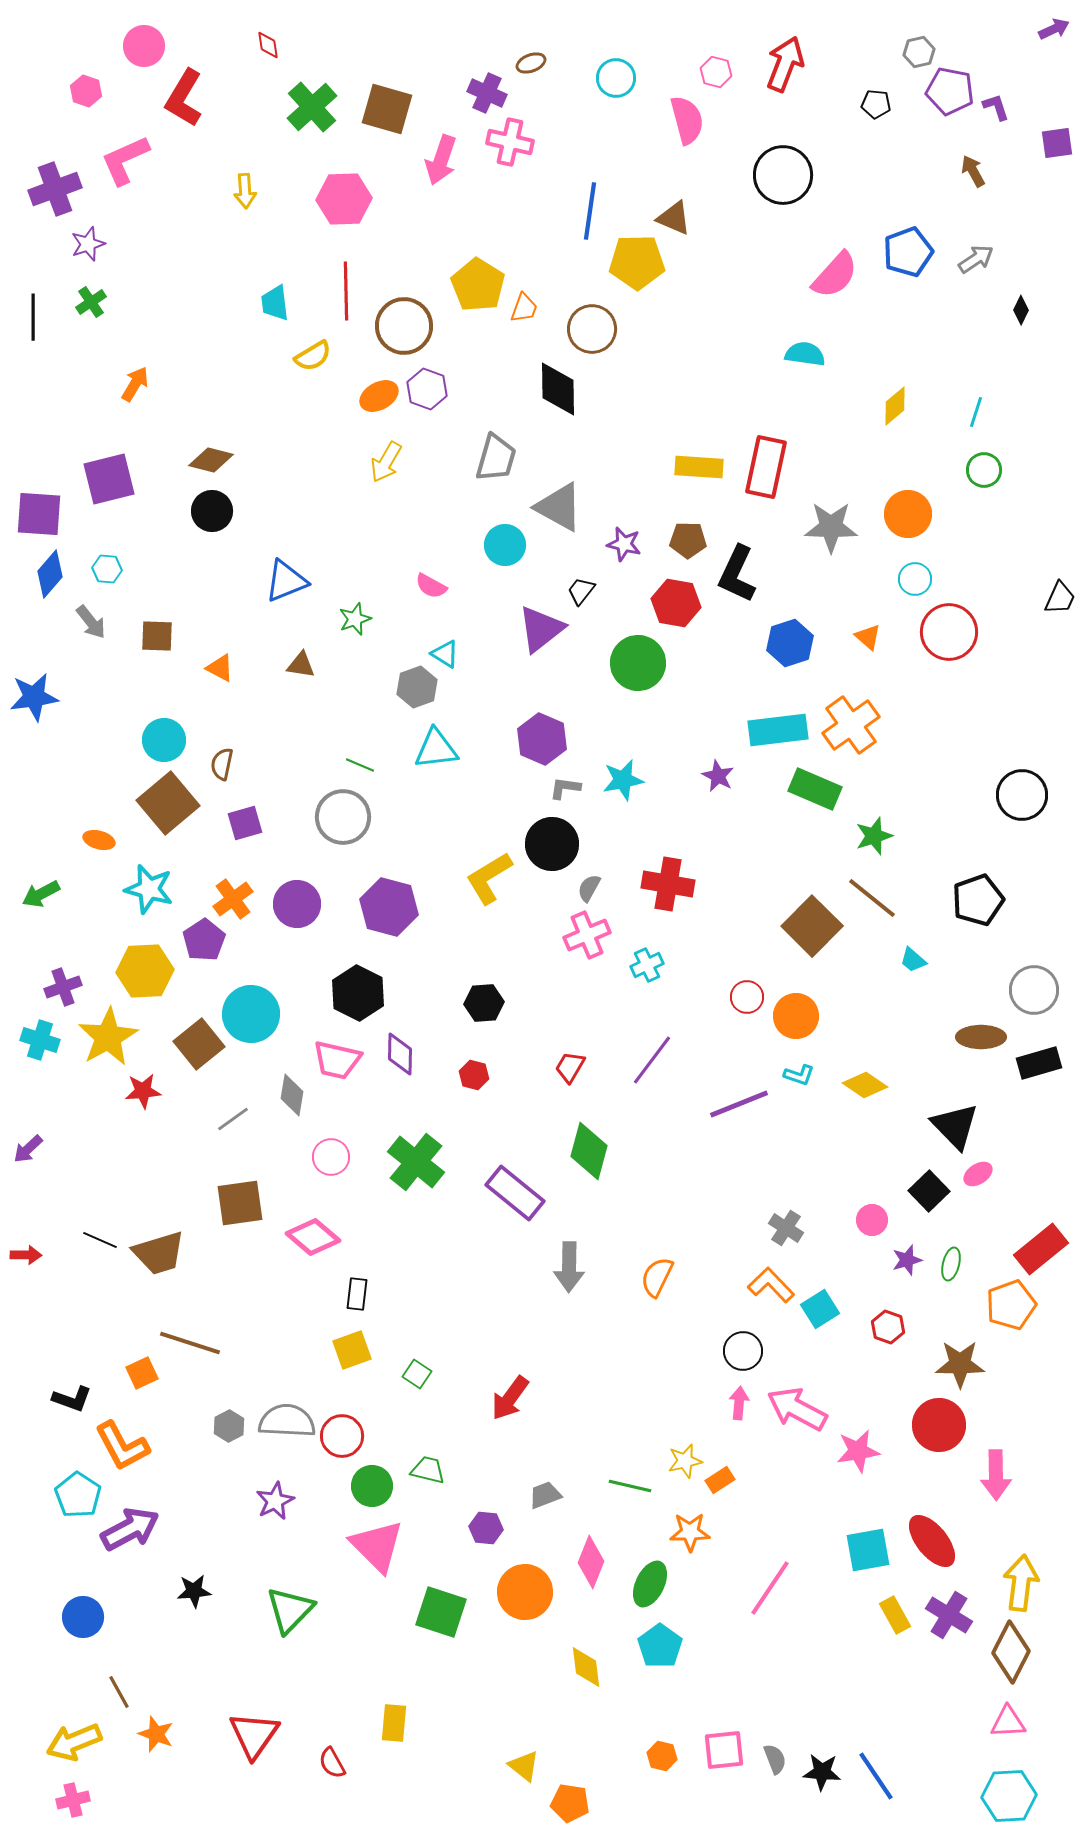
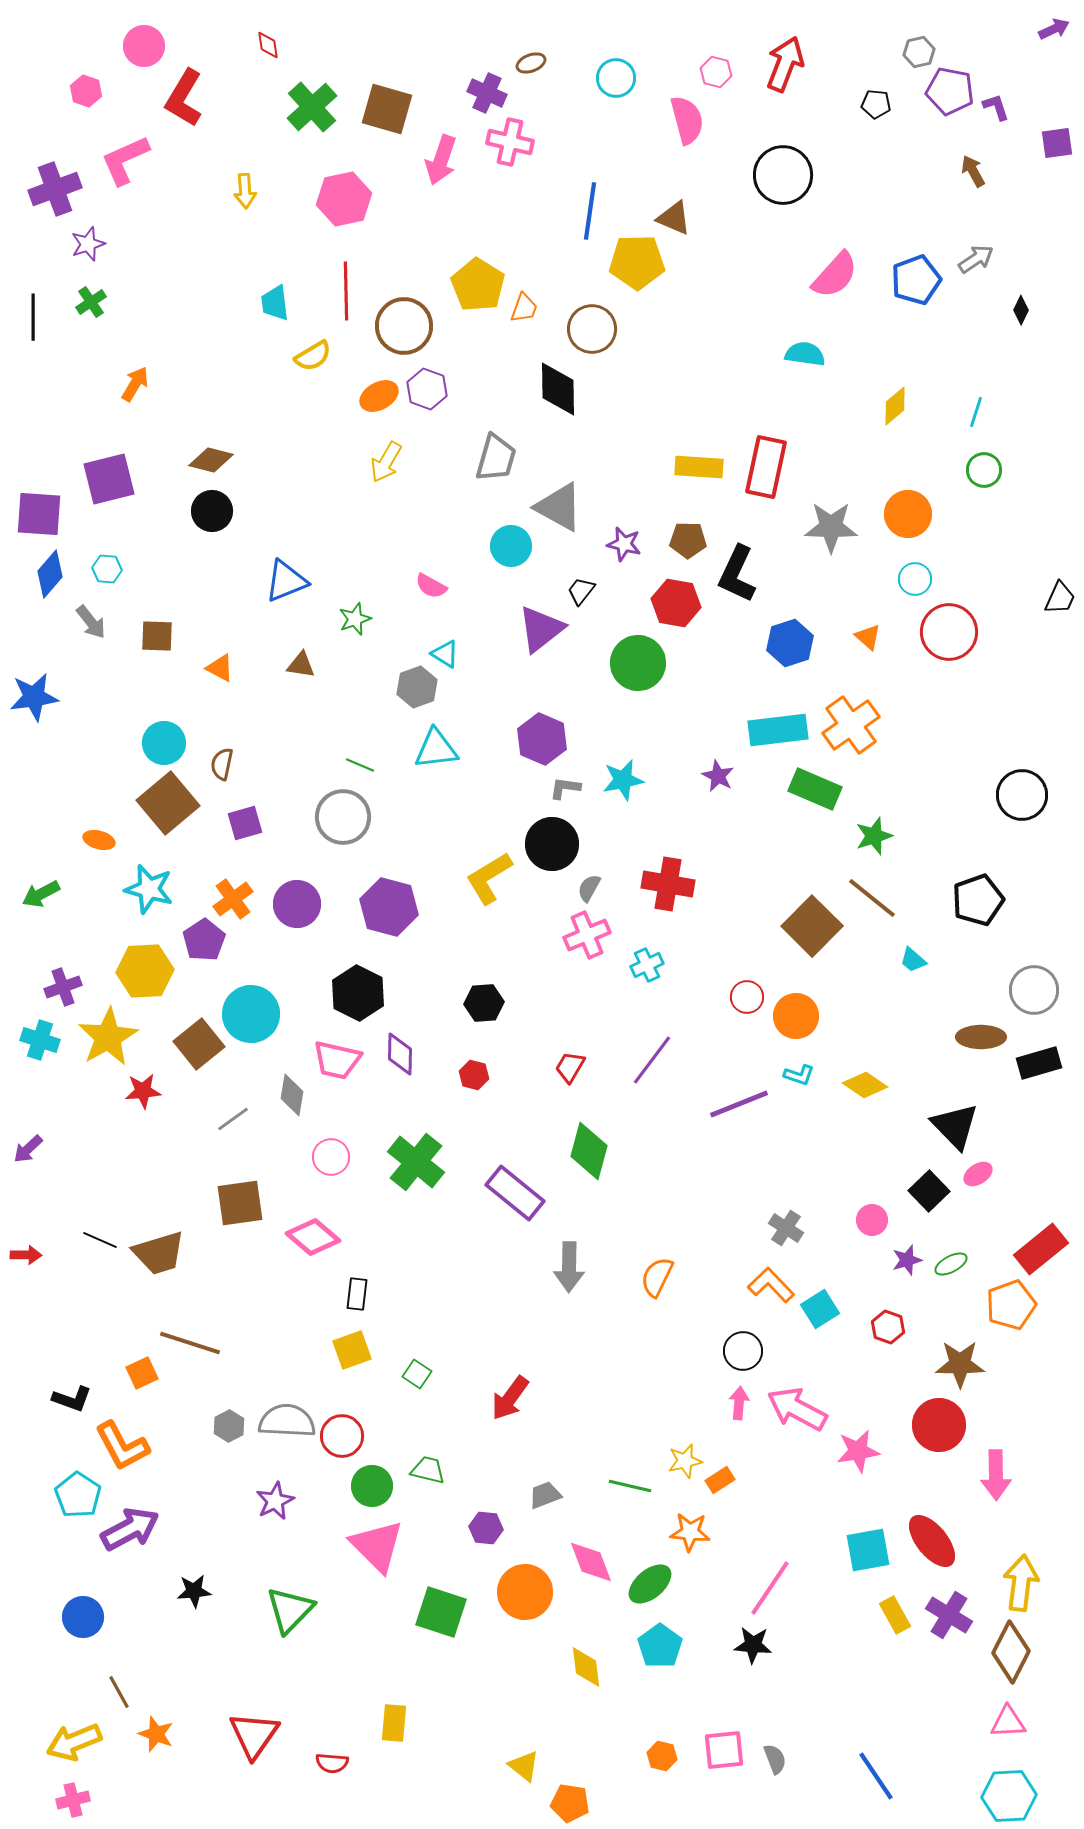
pink hexagon at (344, 199): rotated 10 degrees counterclockwise
blue pentagon at (908, 252): moved 8 px right, 28 px down
cyan circle at (505, 545): moved 6 px right, 1 px down
cyan circle at (164, 740): moved 3 px down
green ellipse at (951, 1264): rotated 48 degrees clockwise
orange star at (690, 1532): rotated 6 degrees clockwise
pink diamond at (591, 1562): rotated 42 degrees counterclockwise
green ellipse at (650, 1584): rotated 24 degrees clockwise
red semicircle at (332, 1763): rotated 56 degrees counterclockwise
black star at (822, 1772): moved 69 px left, 127 px up
